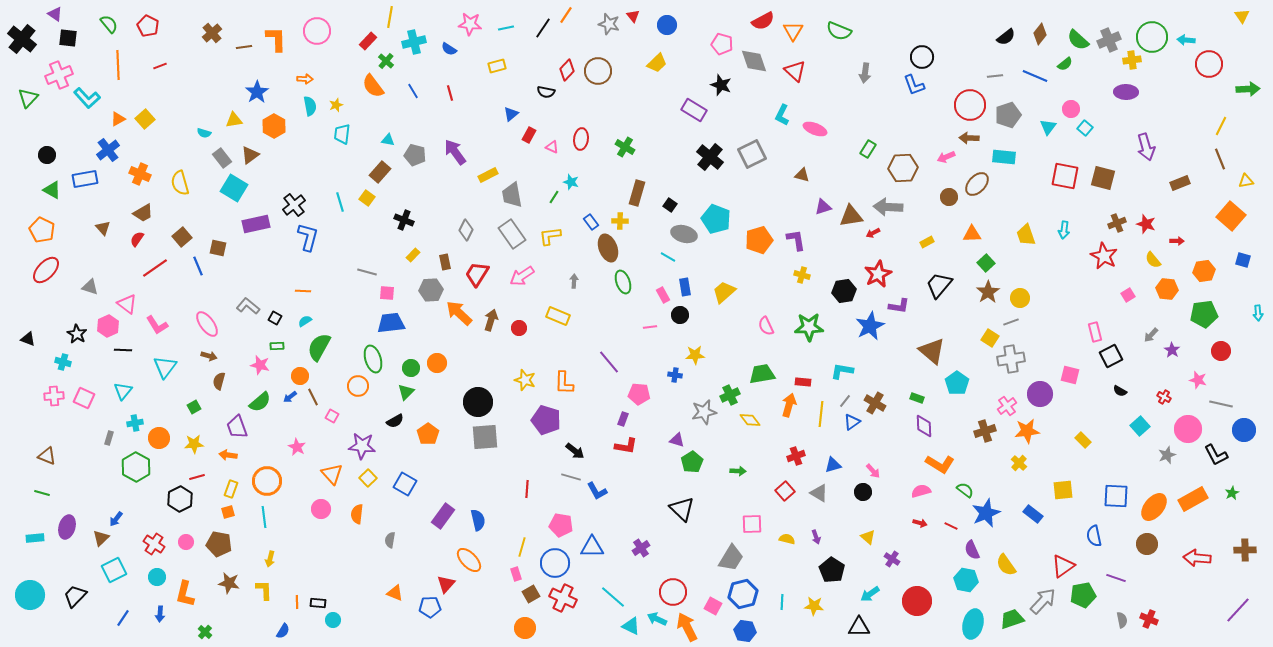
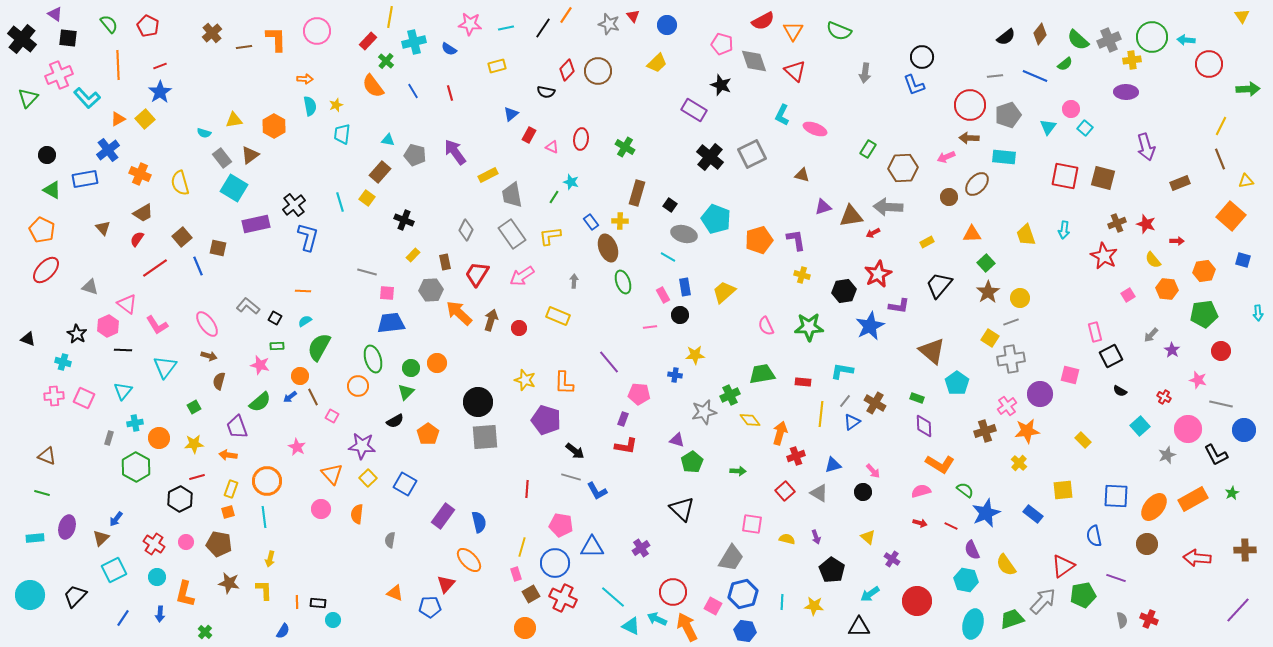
blue star at (257, 92): moved 97 px left
orange arrow at (789, 405): moved 9 px left, 28 px down
blue semicircle at (478, 520): moved 1 px right, 2 px down
pink square at (752, 524): rotated 10 degrees clockwise
